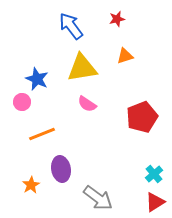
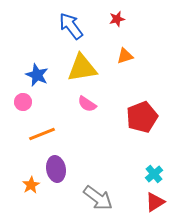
blue star: moved 4 px up
pink circle: moved 1 px right
purple ellipse: moved 5 px left
